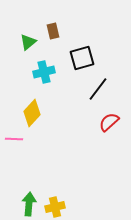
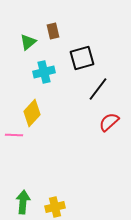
pink line: moved 4 px up
green arrow: moved 6 px left, 2 px up
